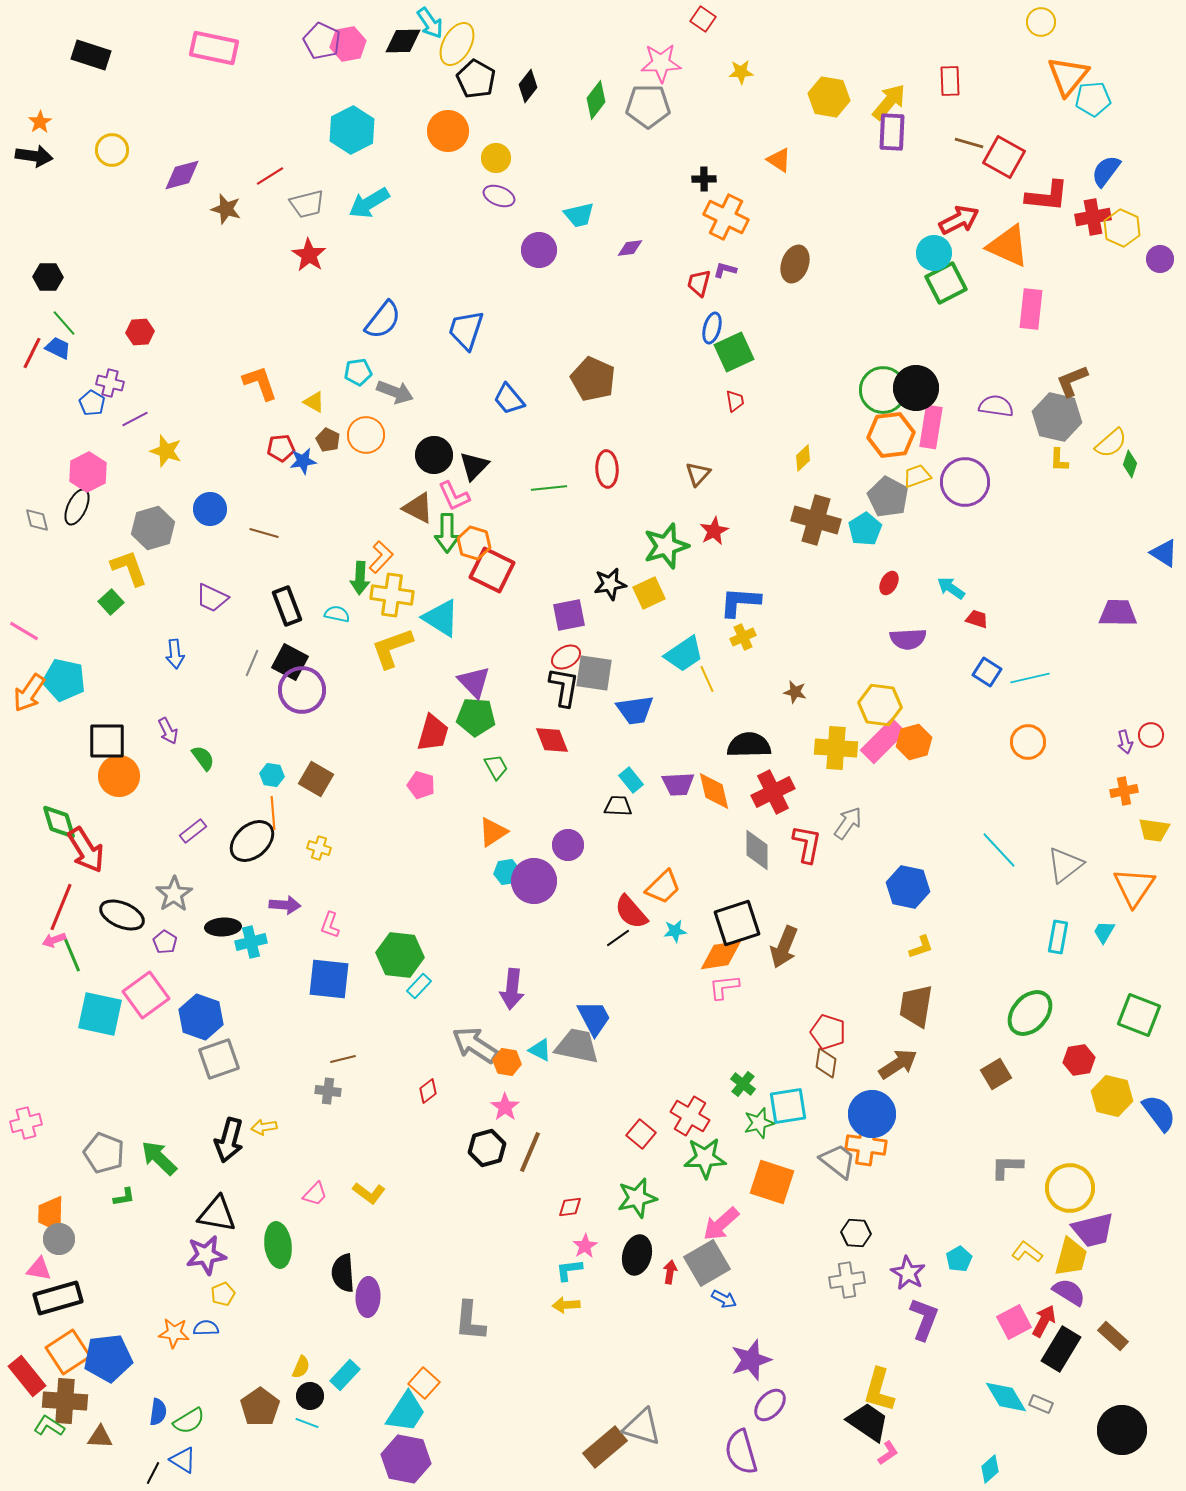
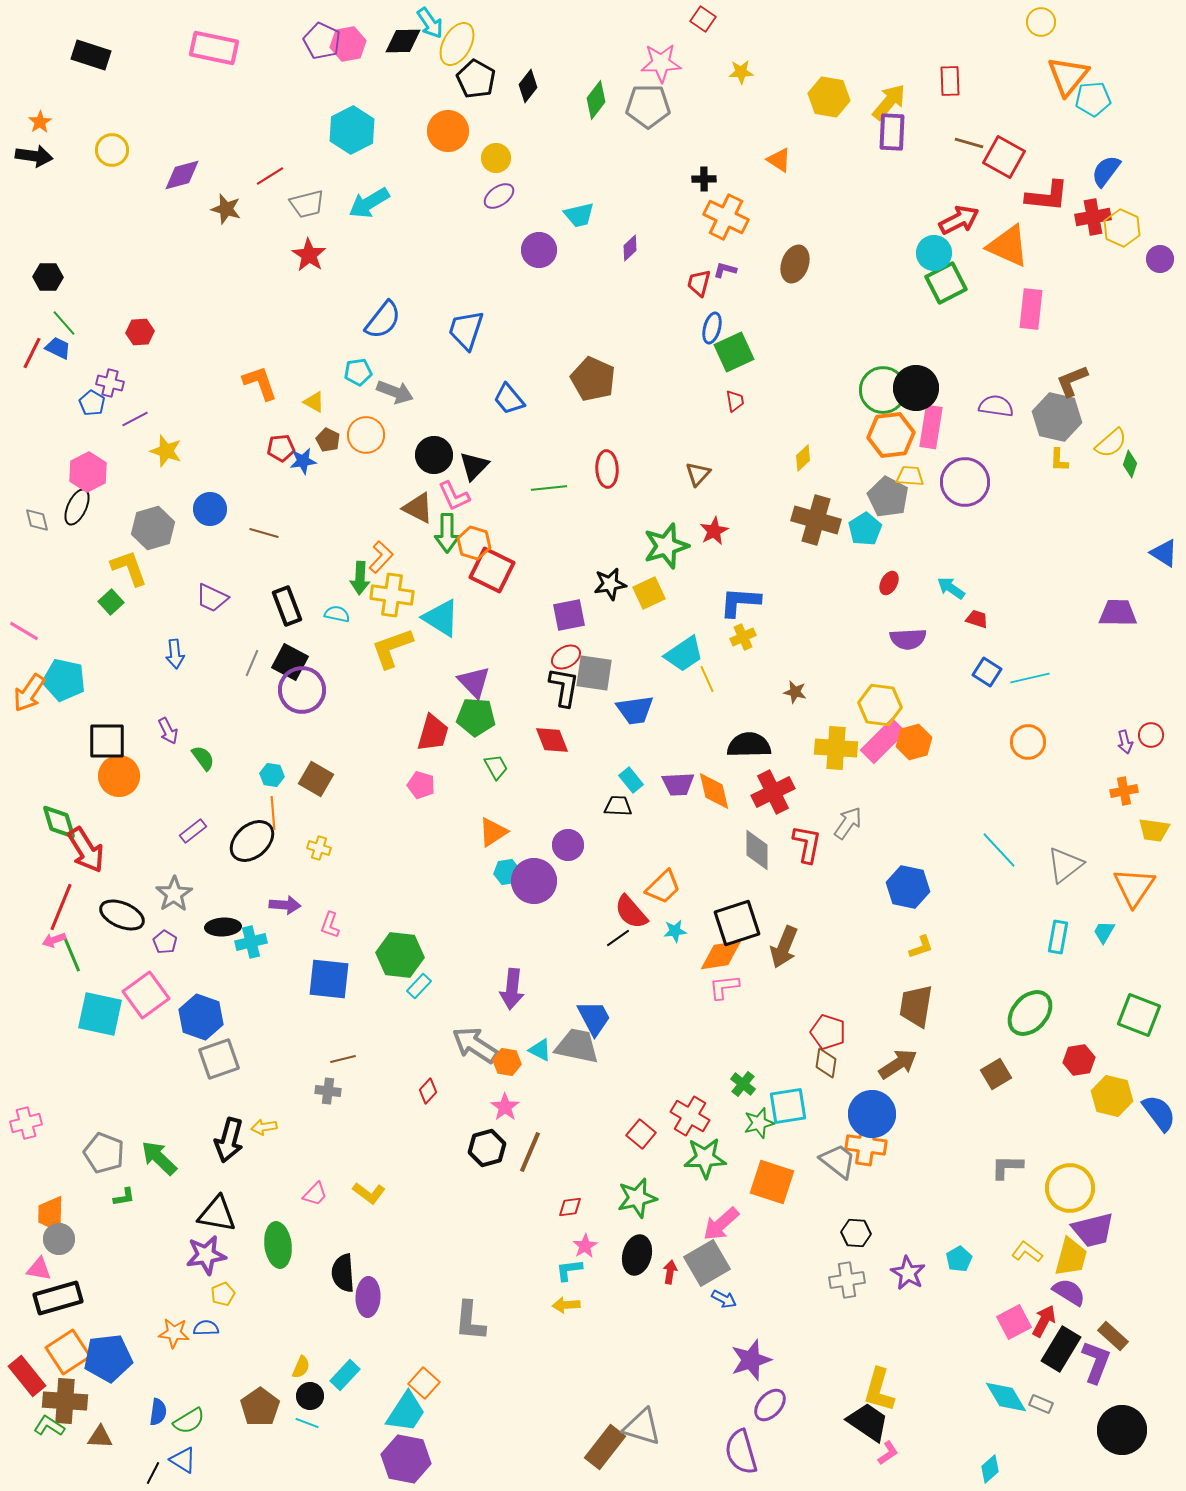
purple ellipse at (499, 196): rotated 56 degrees counterclockwise
purple diamond at (630, 248): rotated 36 degrees counterclockwise
yellow trapezoid at (917, 476): moved 7 px left; rotated 24 degrees clockwise
red diamond at (428, 1091): rotated 10 degrees counterclockwise
purple L-shape at (924, 1319): moved 172 px right, 43 px down
brown rectangle at (605, 1447): rotated 12 degrees counterclockwise
